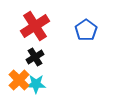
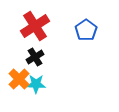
orange cross: moved 1 px up
